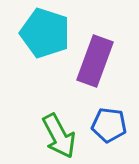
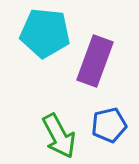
cyan pentagon: rotated 12 degrees counterclockwise
blue pentagon: rotated 20 degrees counterclockwise
